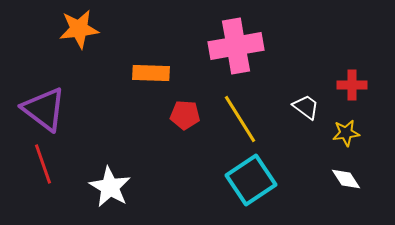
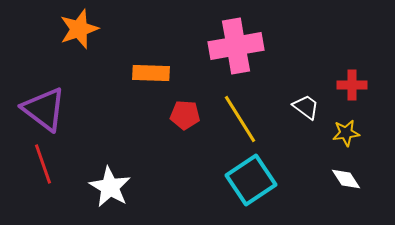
orange star: rotated 12 degrees counterclockwise
